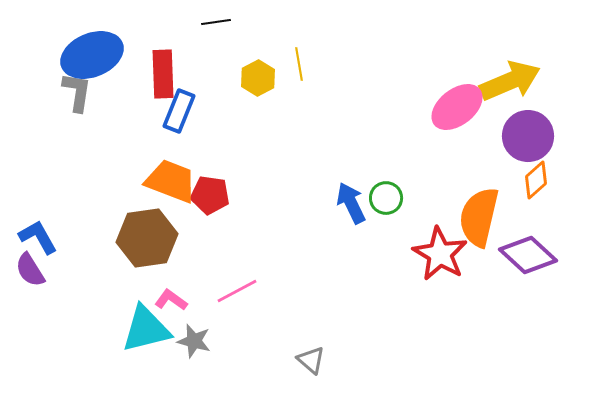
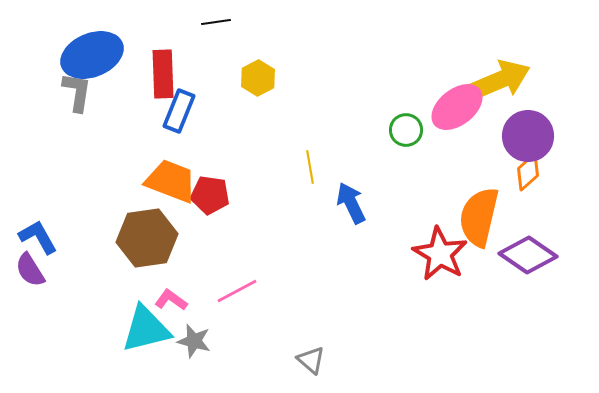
yellow line: moved 11 px right, 103 px down
yellow arrow: moved 10 px left, 1 px up
orange diamond: moved 8 px left, 8 px up
green circle: moved 20 px right, 68 px up
purple diamond: rotated 8 degrees counterclockwise
